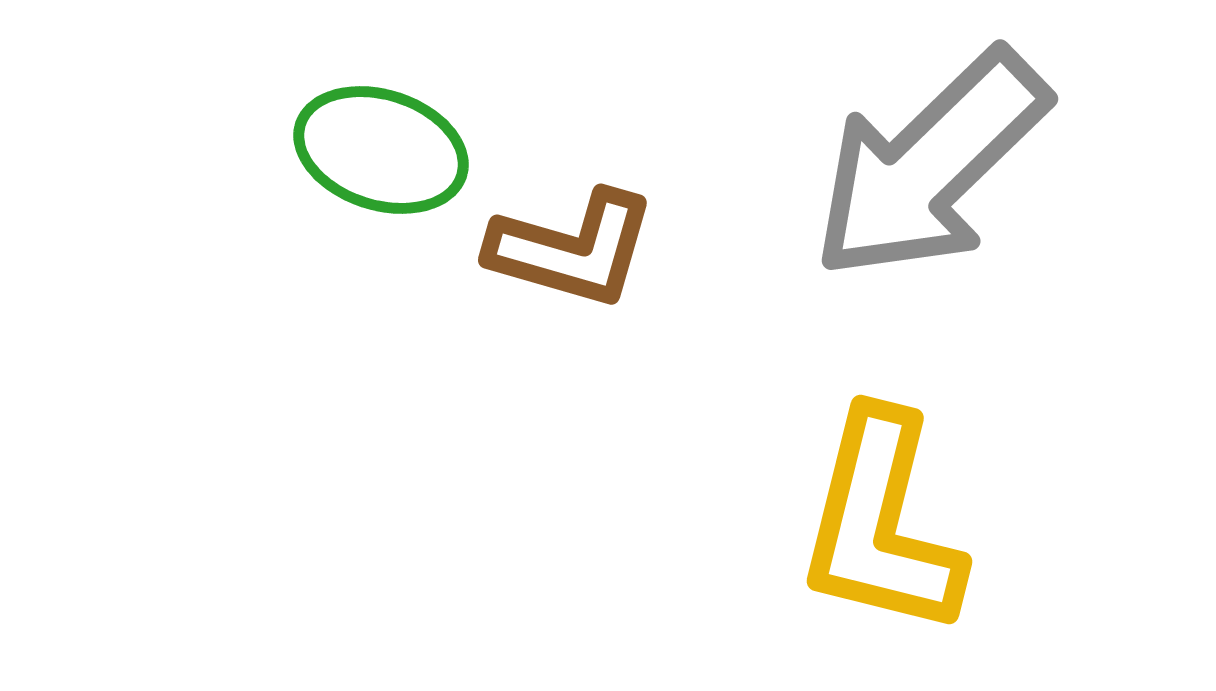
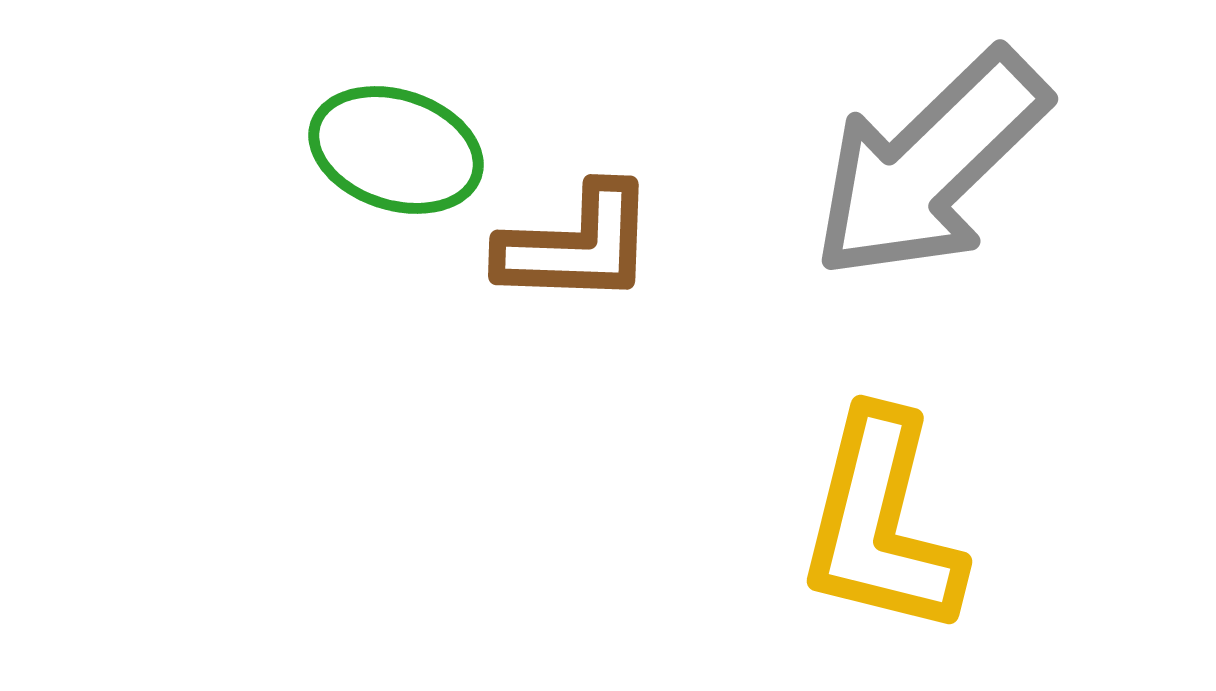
green ellipse: moved 15 px right
brown L-shape: moved 5 px right, 4 px up; rotated 14 degrees counterclockwise
